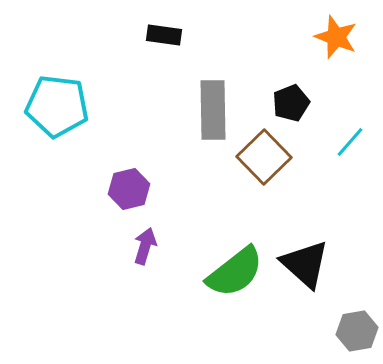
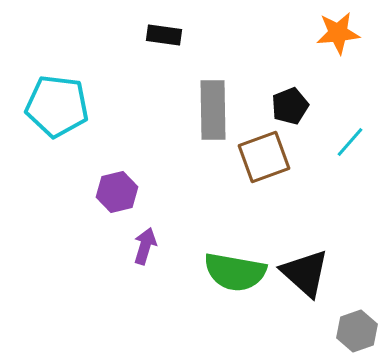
orange star: moved 2 px right, 4 px up; rotated 27 degrees counterclockwise
black pentagon: moved 1 px left, 3 px down
brown square: rotated 24 degrees clockwise
purple hexagon: moved 12 px left, 3 px down
black triangle: moved 9 px down
green semicircle: rotated 48 degrees clockwise
gray hexagon: rotated 9 degrees counterclockwise
